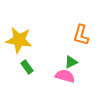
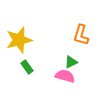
yellow star: rotated 24 degrees counterclockwise
